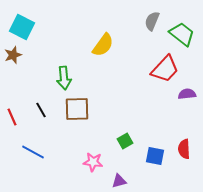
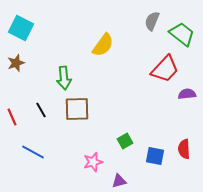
cyan square: moved 1 px left, 1 px down
brown star: moved 3 px right, 8 px down
pink star: rotated 24 degrees counterclockwise
